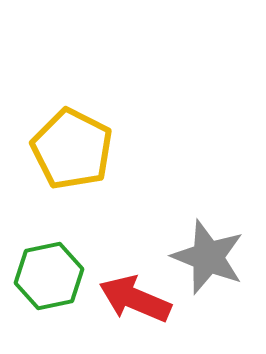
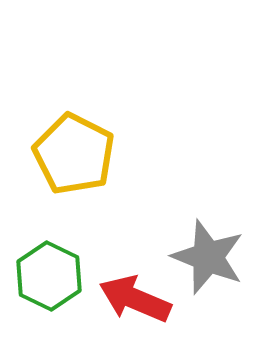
yellow pentagon: moved 2 px right, 5 px down
green hexagon: rotated 22 degrees counterclockwise
